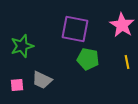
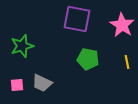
purple square: moved 2 px right, 10 px up
gray trapezoid: moved 3 px down
